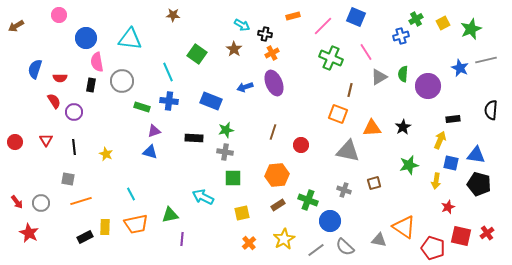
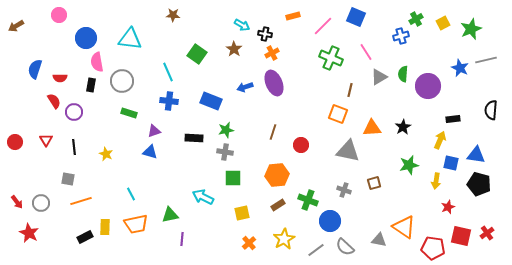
green rectangle at (142, 107): moved 13 px left, 6 px down
red pentagon at (433, 248): rotated 10 degrees counterclockwise
